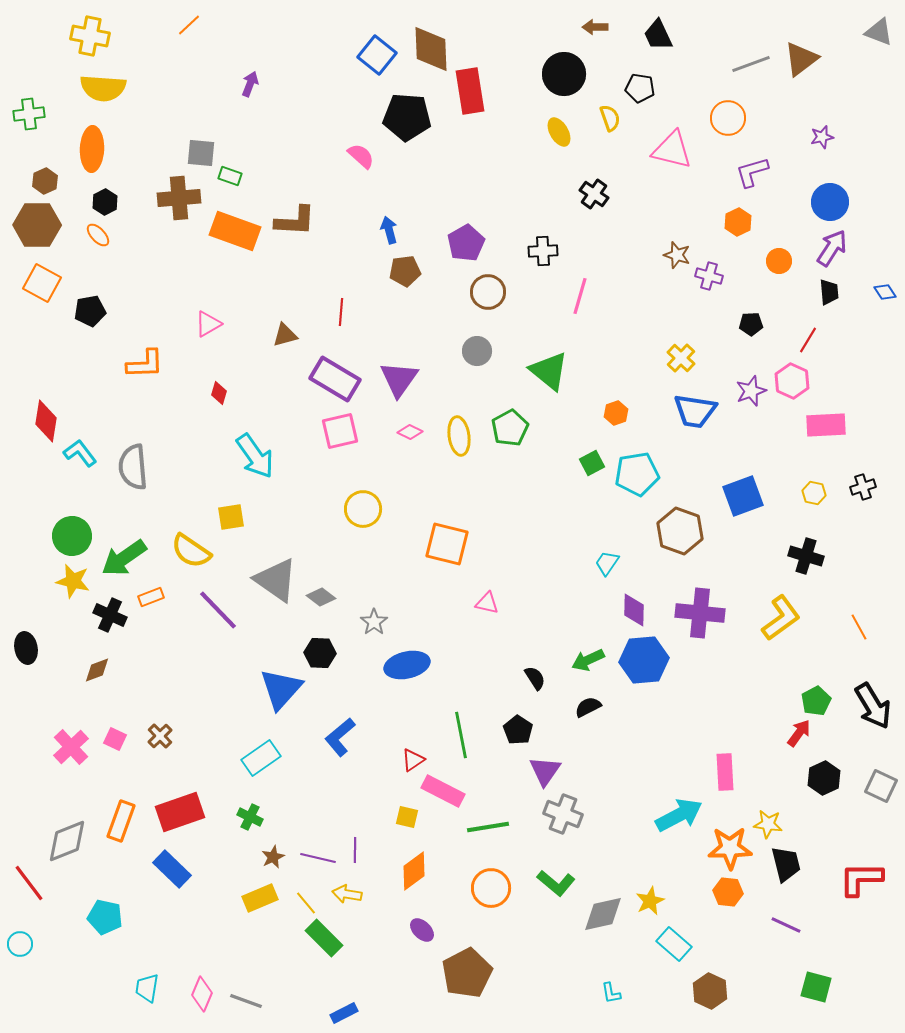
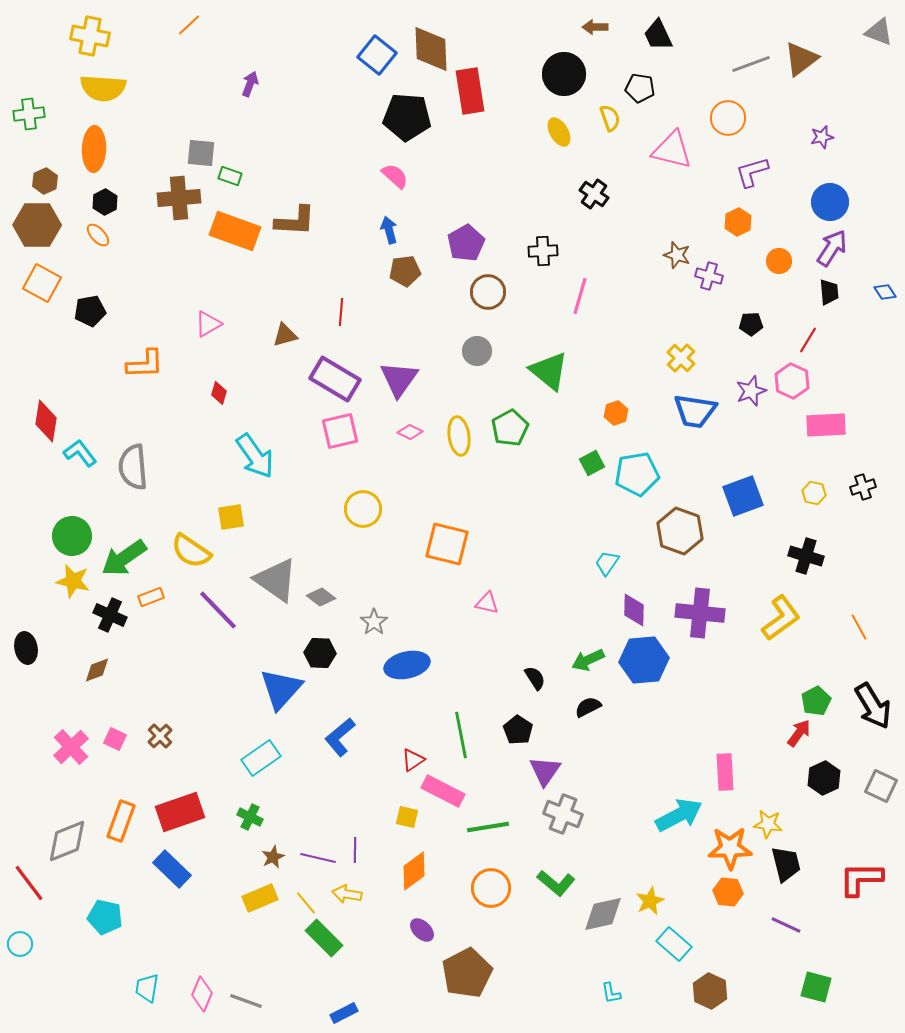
orange ellipse at (92, 149): moved 2 px right
pink semicircle at (361, 156): moved 34 px right, 20 px down
